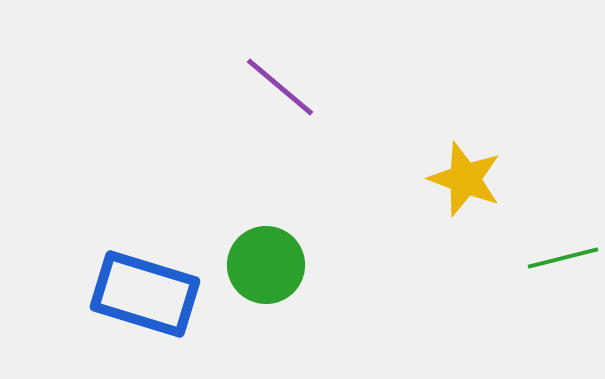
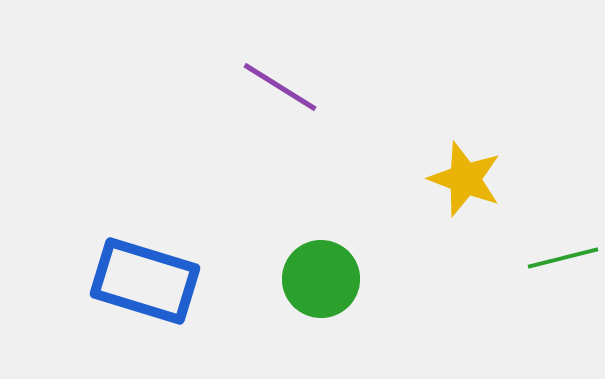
purple line: rotated 8 degrees counterclockwise
green circle: moved 55 px right, 14 px down
blue rectangle: moved 13 px up
